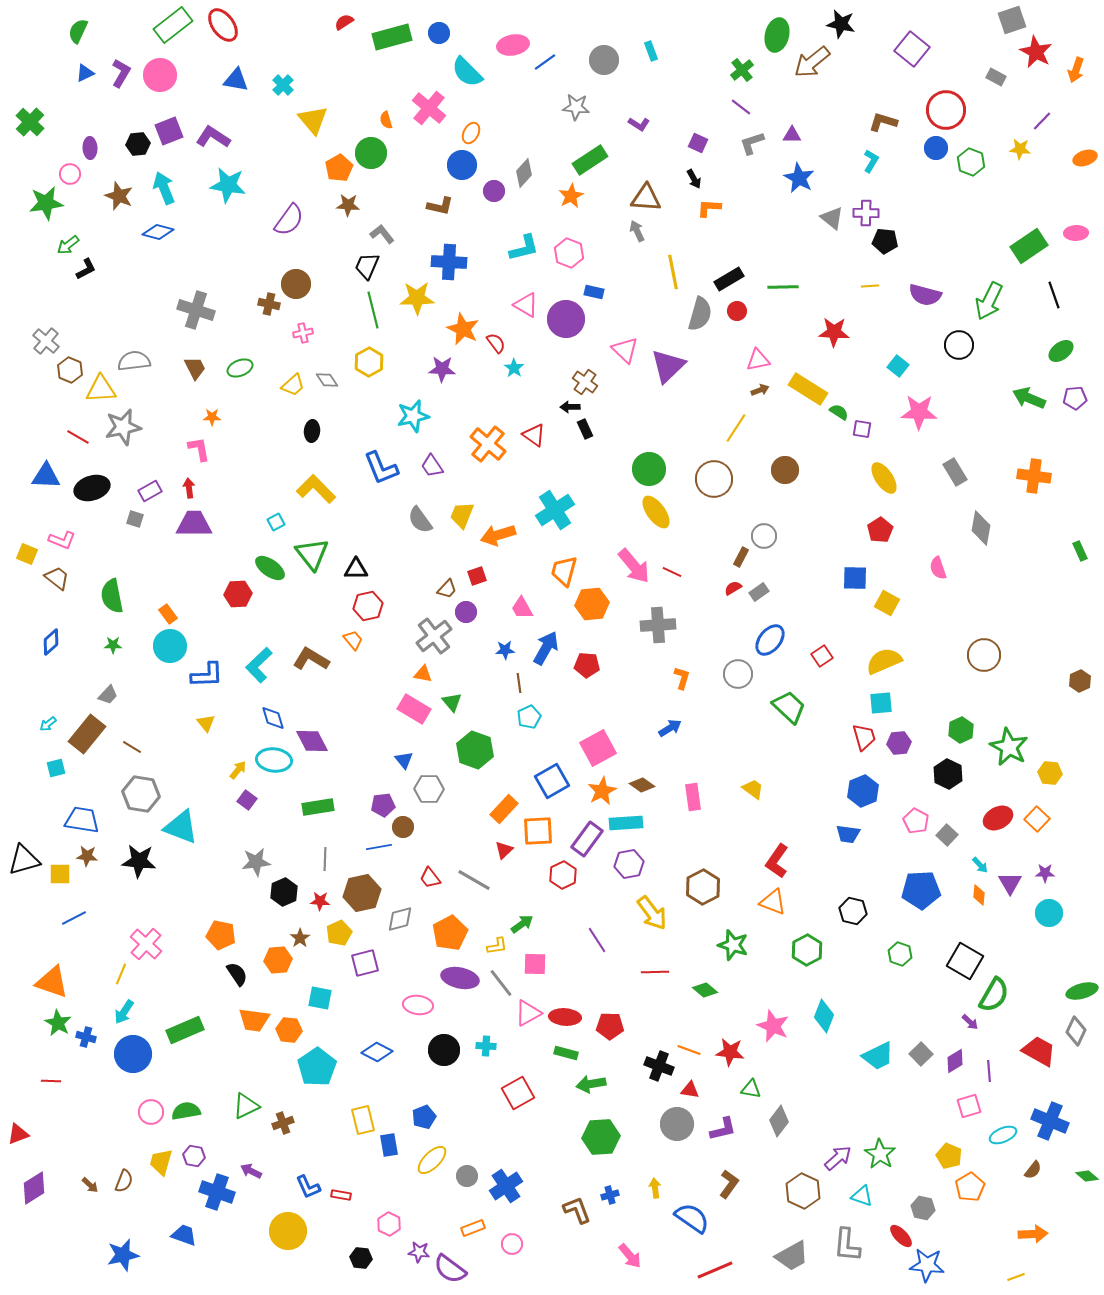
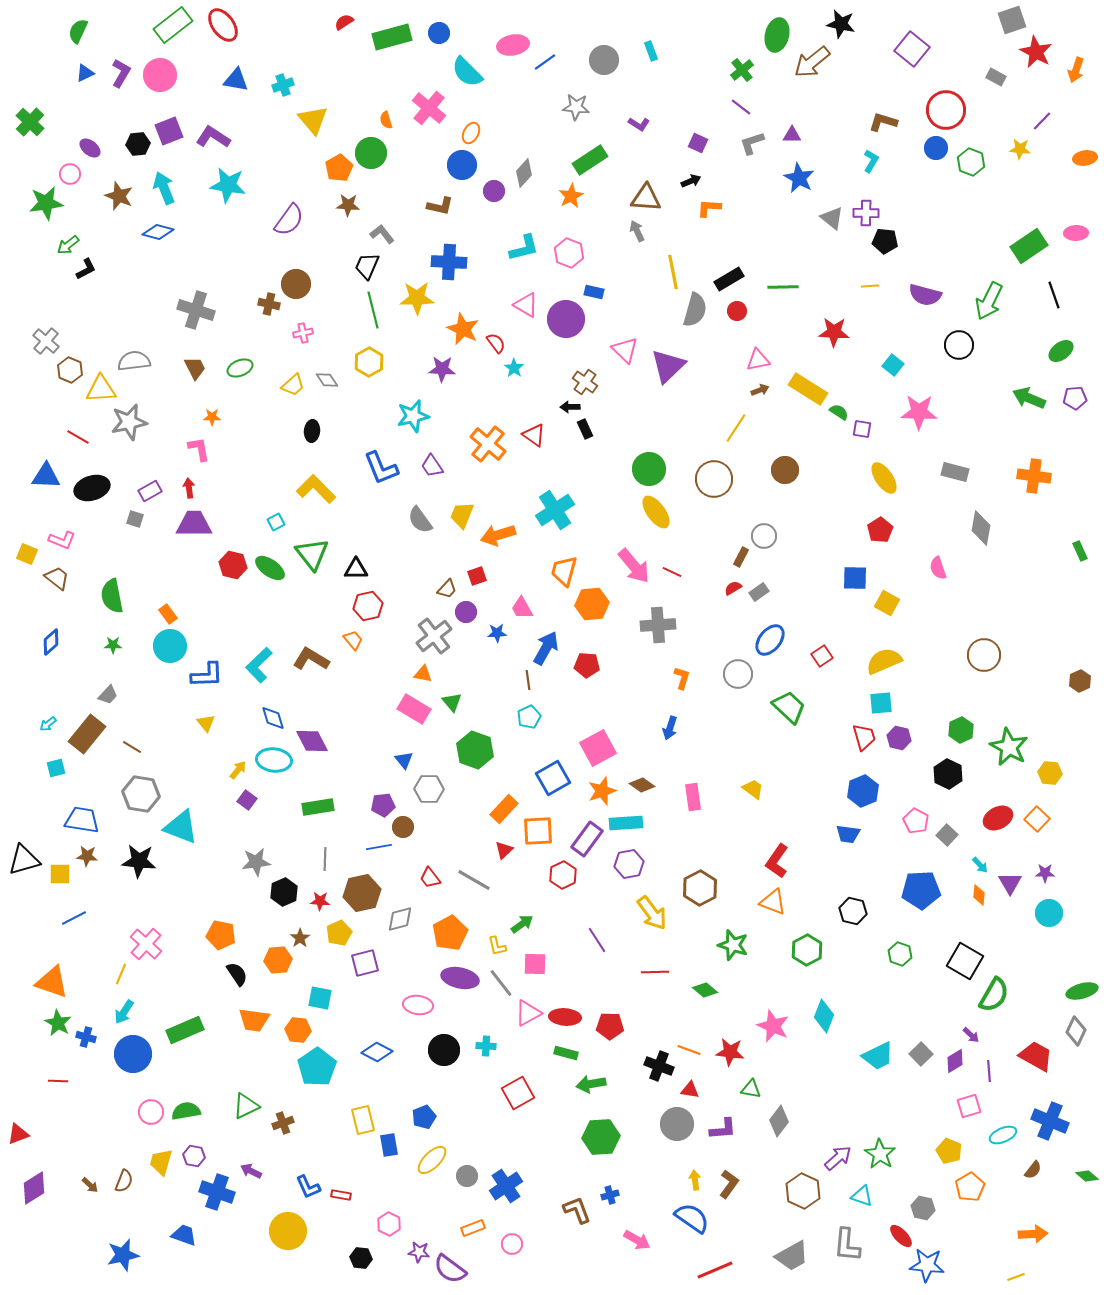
cyan cross at (283, 85): rotated 25 degrees clockwise
purple ellipse at (90, 148): rotated 50 degrees counterclockwise
orange ellipse at (1085, 158): rotated 10 degrees clockwise
black arrow at (694, 179): moved 3 px left, 2 px down; rotated 84 degrees counterclockwise
gray semicircle at (700, 314): moved 5 px left, 4 px up
cyan square at (898, 366): moved 5 px left, 1 px up
gray star at (123, 427): moved 6 px right, 5 px up
gray rectangle at (955, 472): rotated 44 degrees counterclockwise
red hexagon at (238, 594): moved 5 px left, 29 px up; rotated 16 degrees clockwise
blue star at (505, 650): moved 8 px left, 17 px up
brown line at (519, 683): moved 9 px right, 3 px up
blue arrow at (670, 728): rotated 140 degrees clockwise
purple hexagon at (899, 743): moved 5 px up; rotated 20 degrees clockwise
blue square at (552, 781): moved 1 px right, 3 px up
orange star at (602, 791): rotated 8 degrees clockwise
brown hexagon at (703, 887): moved 3 px left, 1 px down
yellow L-shape at (497, 946): rotated 85 degrees clockwise
purple arrow at (970, 1022): moved 1 px right, 13 px down
orange hexagon at (289, 1030): moved 9 px right
red trapezoid at (1039, 1051): moved 3 px left, 5 px down
red line at (51, 1081): moved 7 px right
purple L-shape at (723, 1129): rotated 8 degrees clockwise
yellow pentagon at (949, 1156): moved 5 px up
yellow arrow at (655, 1188): moved 40 px right, 8 px up
pink arrow at (630, 1256): moved 7 px right, 16 px up; rotated 20 degrees counterclockwise
